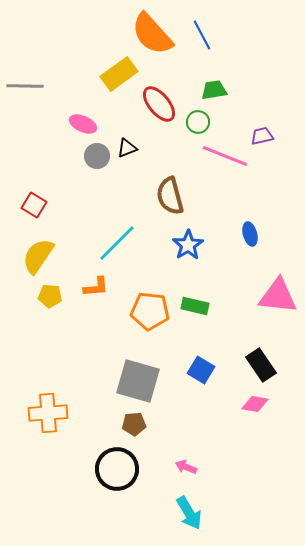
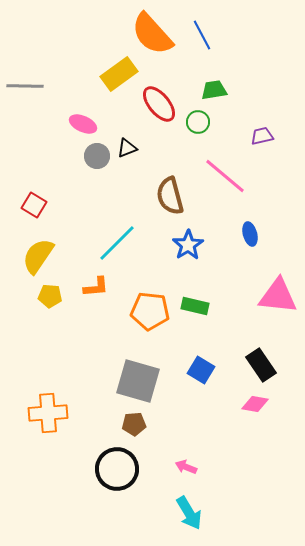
pink line: moved 20 px down; rotated 18 degrees clockwise
